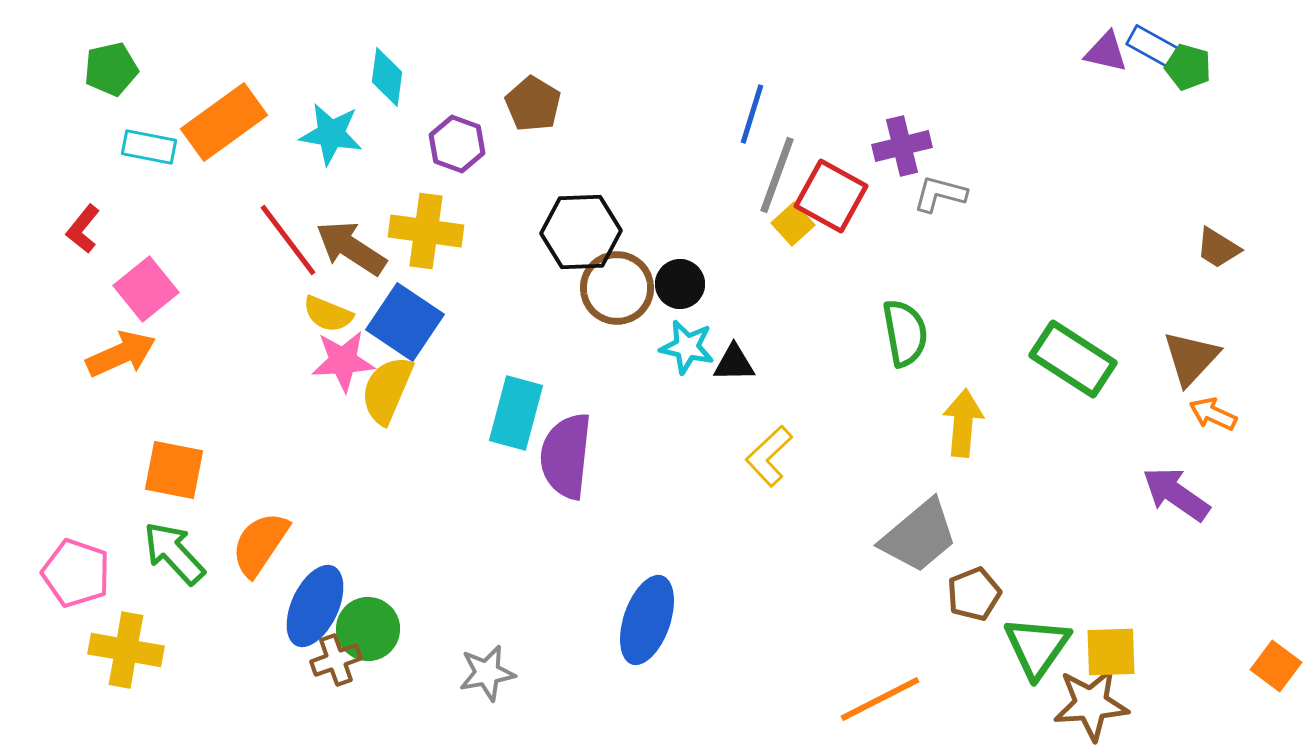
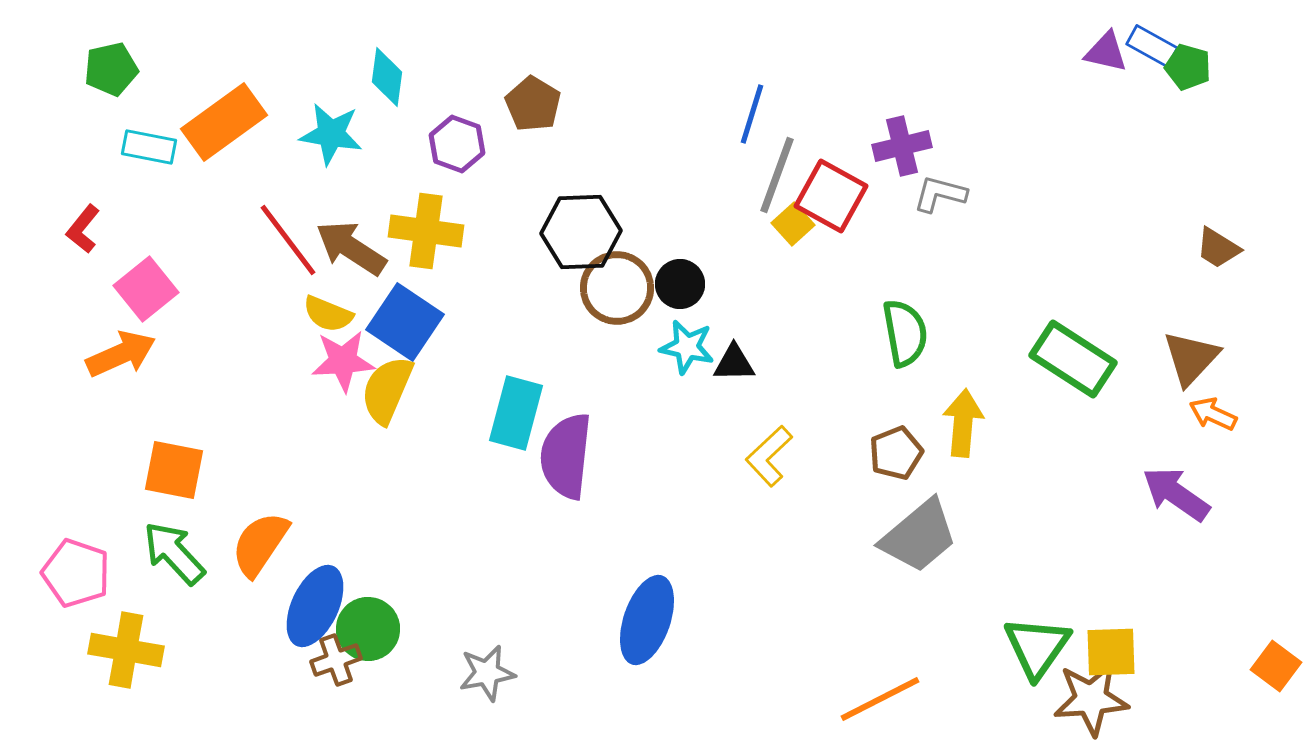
brown pentagon at (974, 594): moved 78 px left, 141 px up
brown star at (1091, 704): moved 5 px up
